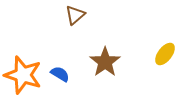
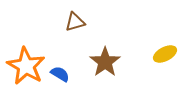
brown triangle: moved 7 px down; rotated 25 degrees clockwise
yellow ellipse: rotated 25 degrees clockwise
orange star: moved 3 px right, 9 px up; rotated 12 degrees clockwise
